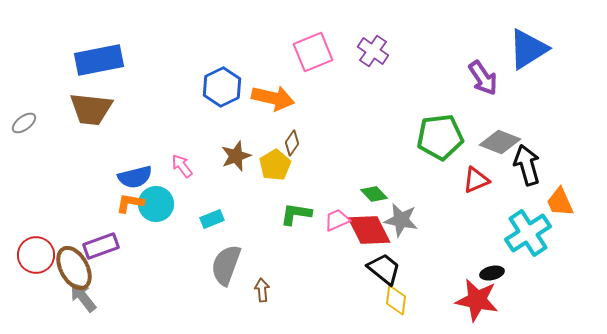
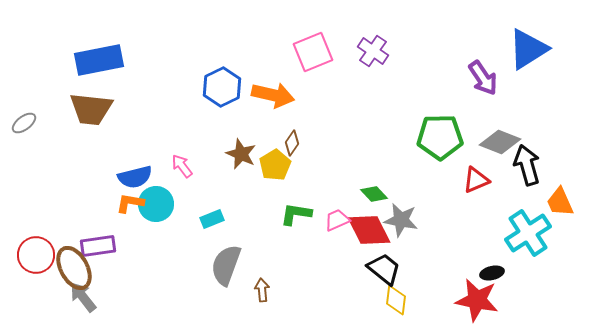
orange arrow: moved 3 px up
green pentagon: rotated 6 degrees clockwise
brown star: moved 5 px right, 2 px up; rotated 28 degrees counterclockwise
purple rectangle: moved 3 px left; rotated 12 degrees clockwise
